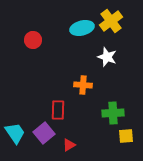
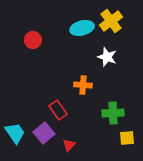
red rectangle: rotated 36 degrees counterclockwise
yellow square: moved 1 px right, 2 px down
red triangle: rotated 16 degrees counterclockwise
